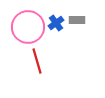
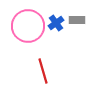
pink circle: moved 1 px up
red line: moved 6 px right, 10 px down
